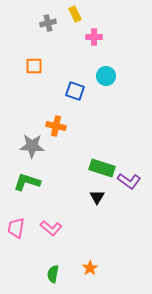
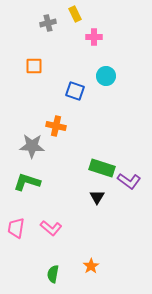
orange star: moved 1 px right, 2 px up
